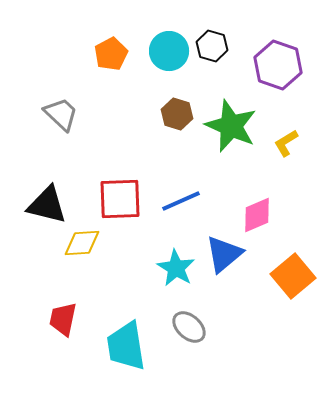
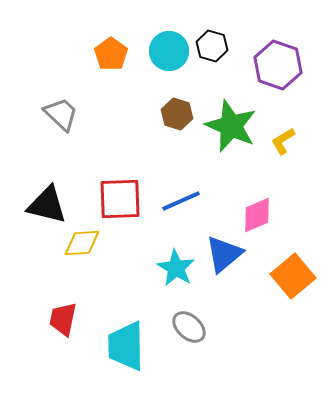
orange pentagon: rotated 8 degrees counterclockwise
yellow L-shape: moved 3 px left, 2 px up
cyan trapezoid: rotated 8 degrees clockwise
